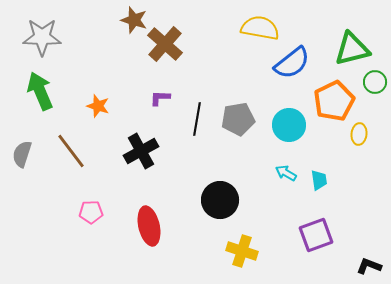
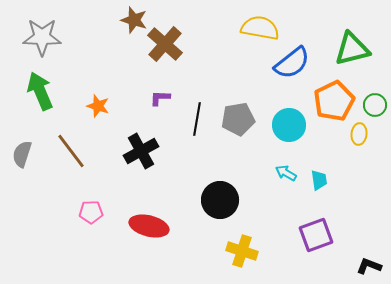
green circle: moved 23 px down
red ellipse: rotated 63 degrees counterclockwise
